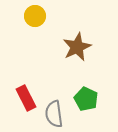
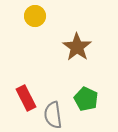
brown star: rotated 12 degrees counterclockwise
gray semicircle: moved 1 px left, 1 px down
